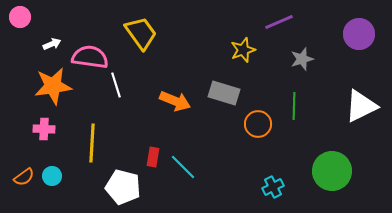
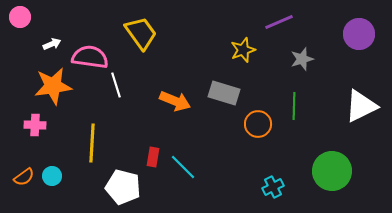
pink cross: moved 9 px left, 4 px up
